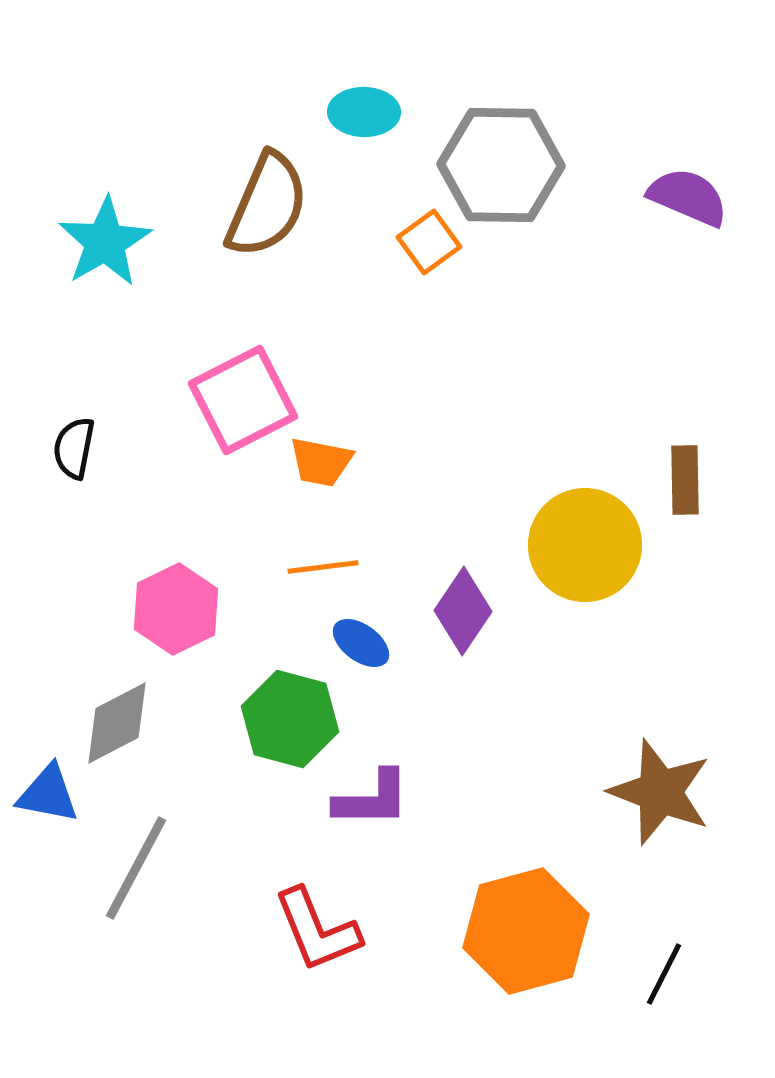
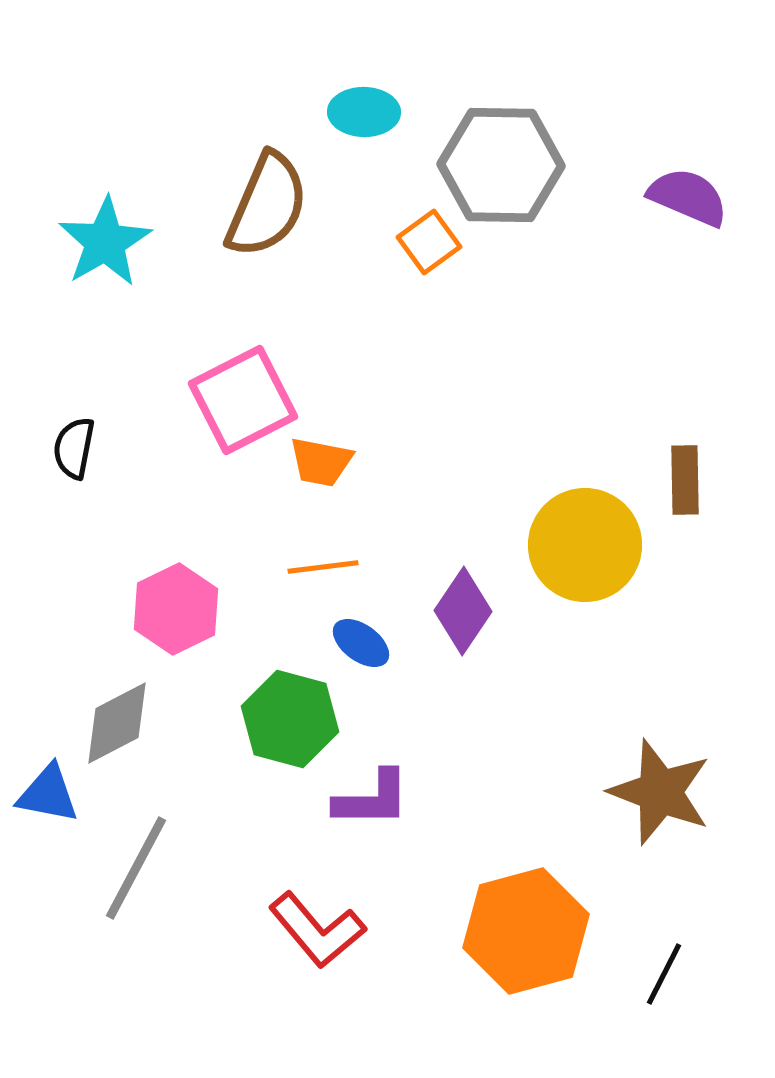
red L-shape: rotated 18 degrees counterclockwise
